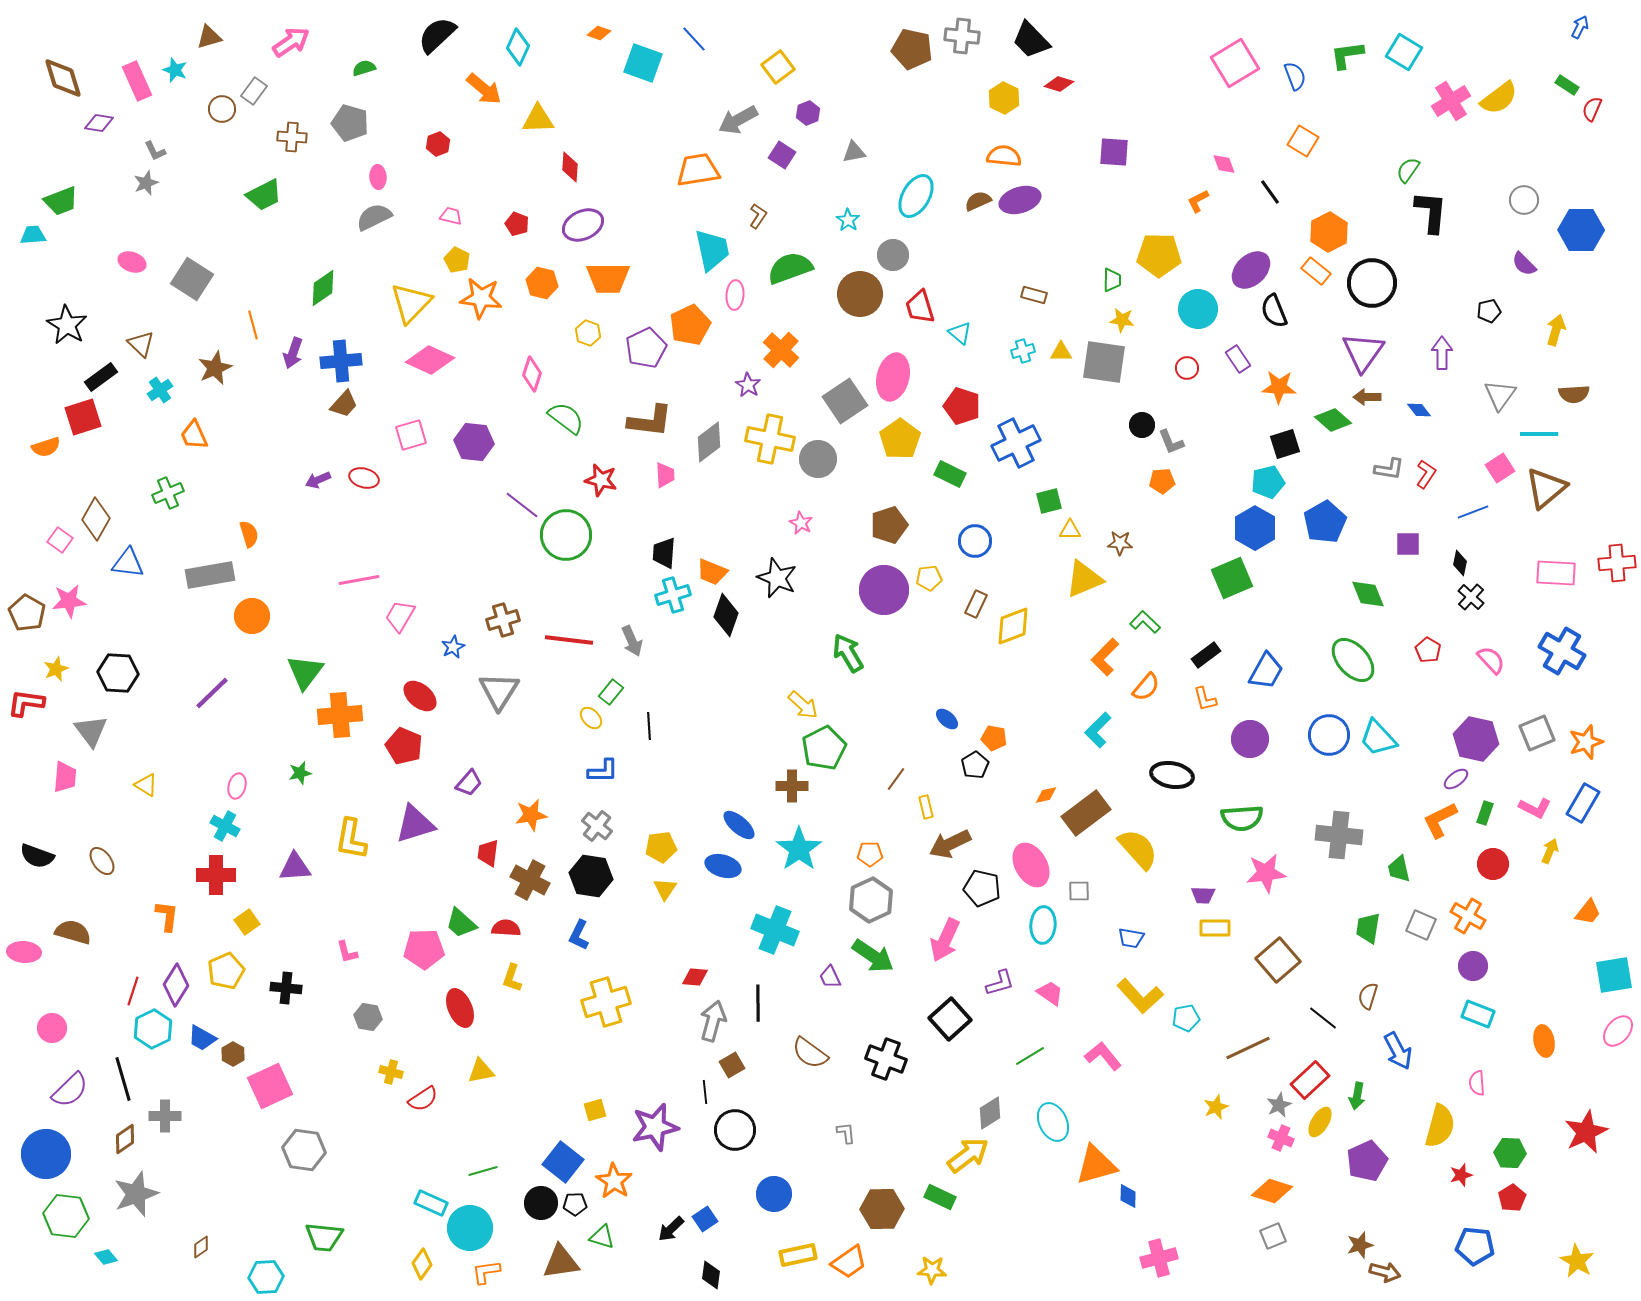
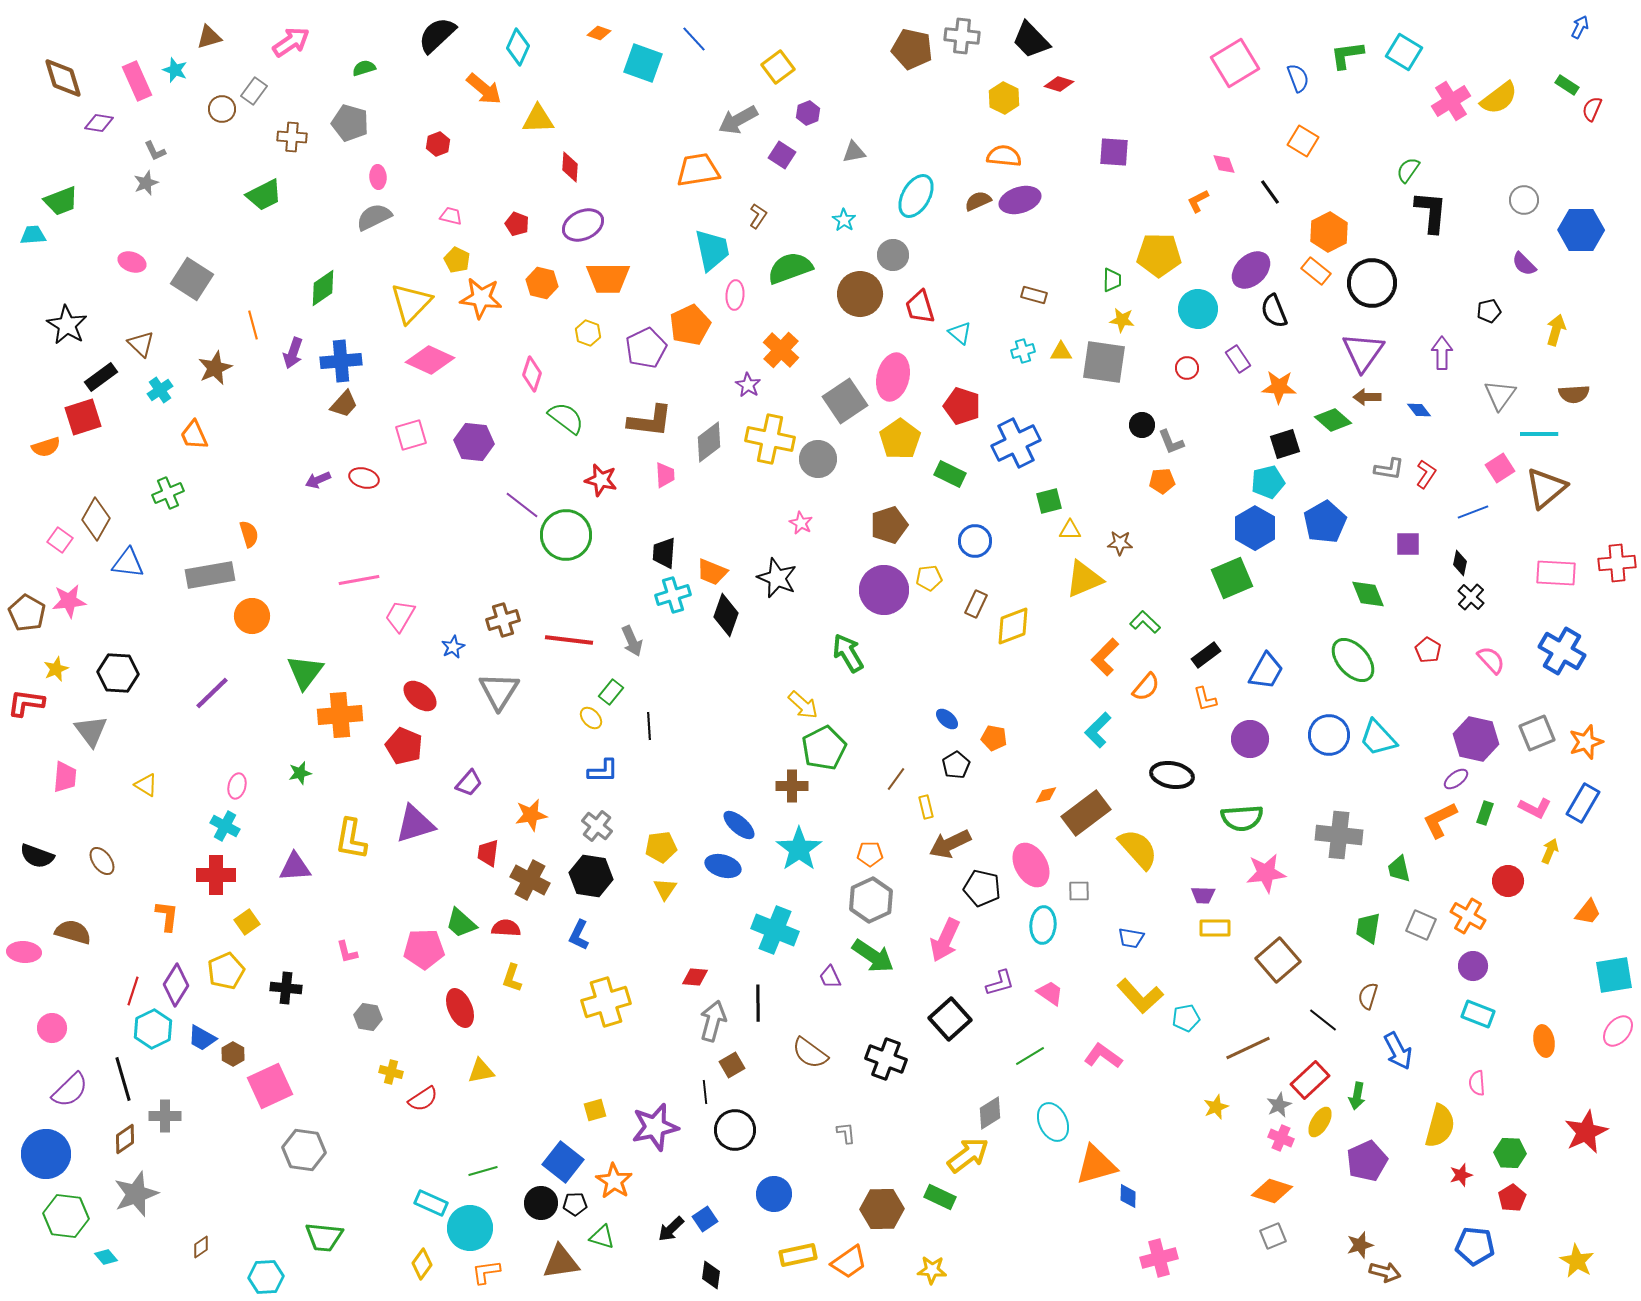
blue semicircle at (1295, 76): moved 3 px right, 2 px down
cyan star at (848, 220): moved 4 px left
black pentagon at (975, 765): moved 19 px left
red circle at (1493, 864): moved 15 px right, 17 px down
black line at (1323, 1018): moved 2 px down
pink L-shape at (1103, 1056): rotated 15 degrees counterclockwise
